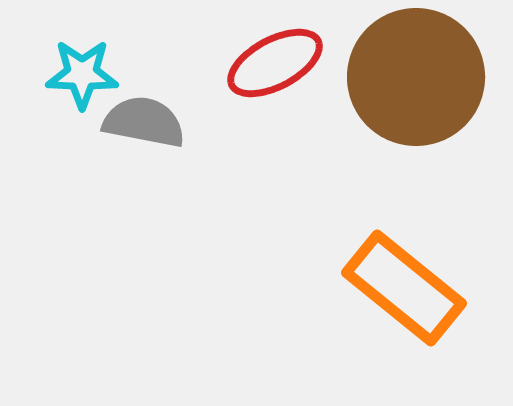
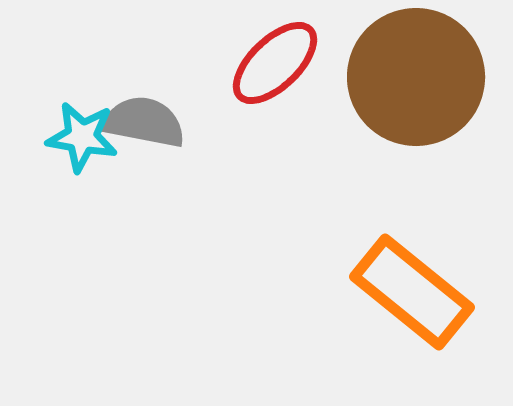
red ellipse: rotated 16 degrees counterclockwise
cyan star: moved 63 px down; rotated 8 degrees clockwise
orange rectangle: moved 8 px right, 4 px down
